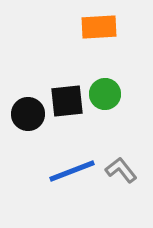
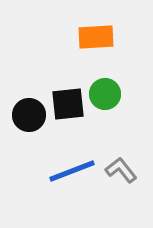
orange rectangle: moved 3 px left, 10 px down
black square: moved 1 px right, 3 px down
black circle: moved 1 px right, 1 px down
